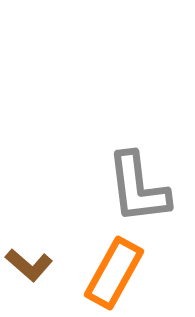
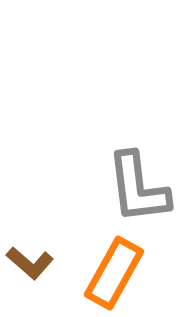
brown L-shape: moved 1 px right, 2 px up
